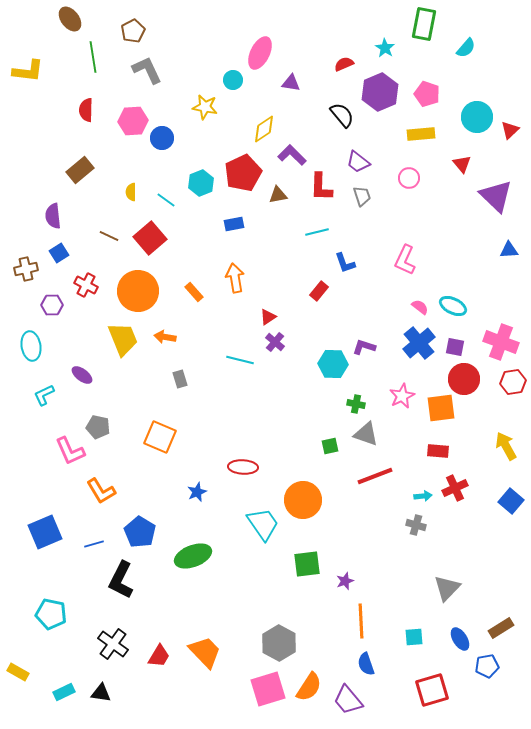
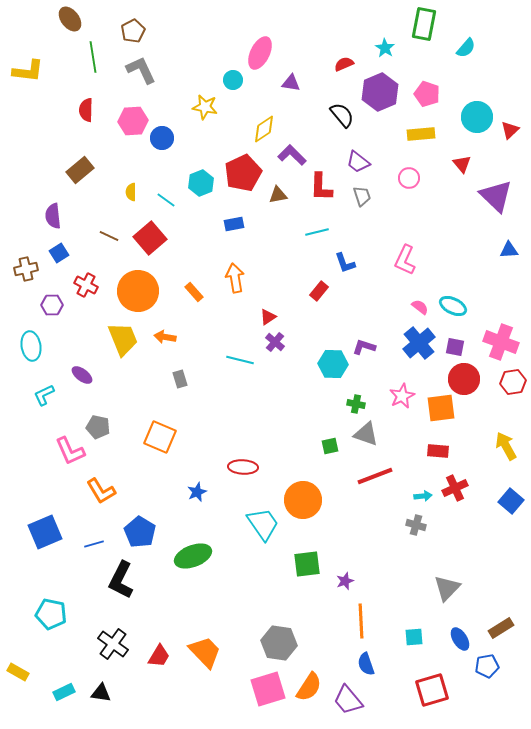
gray L-shape at (147, 70): moved 6 px left
gray hexagon at (279, 643): rotated 20 degrees counterclockwise
